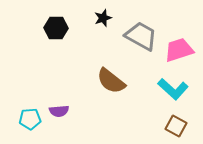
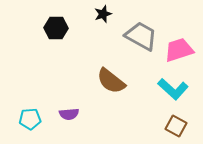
black star: moved 4 px up
purple semicircle: moved 10 px right, 3 px down
